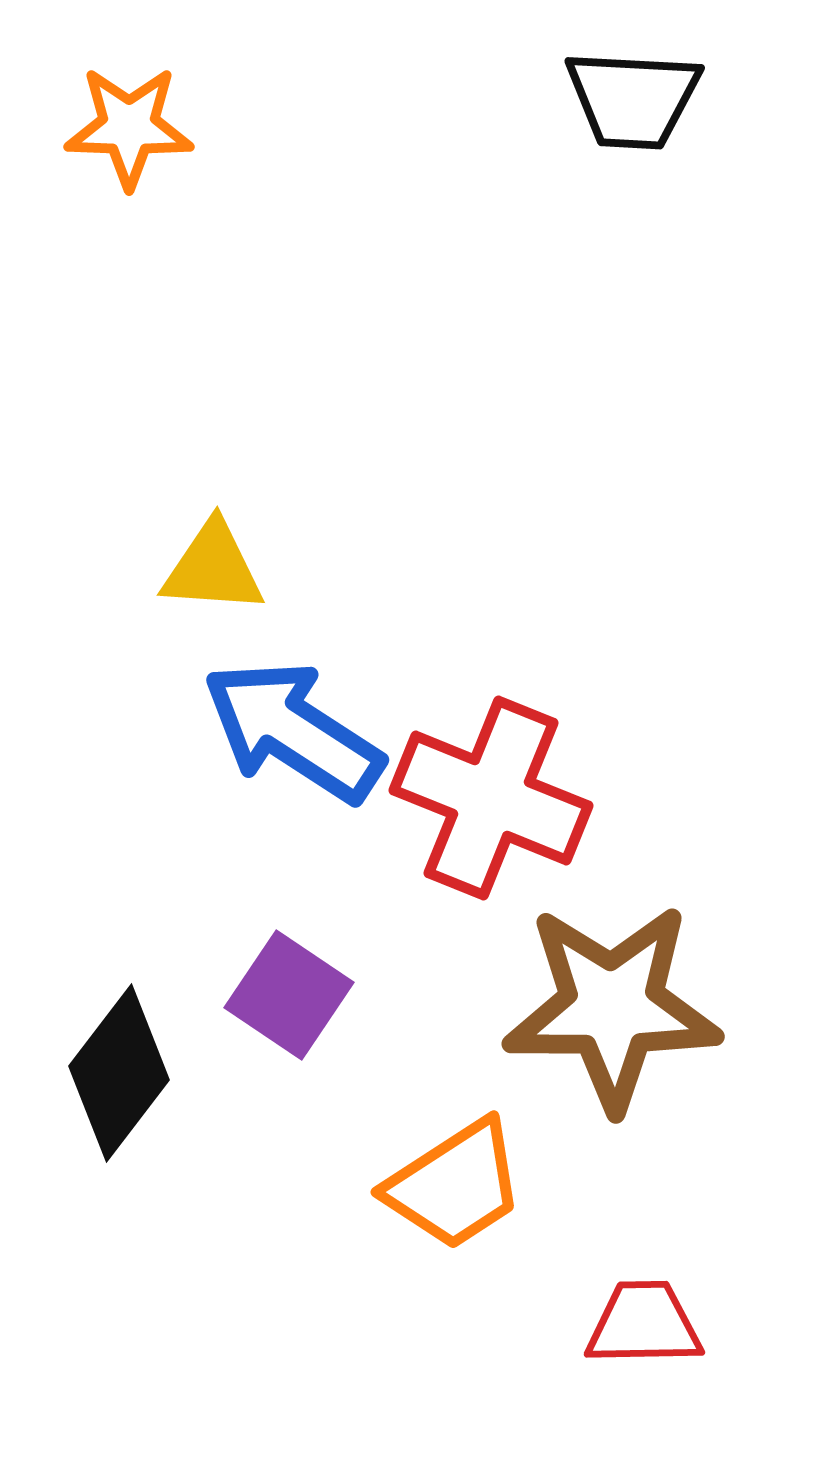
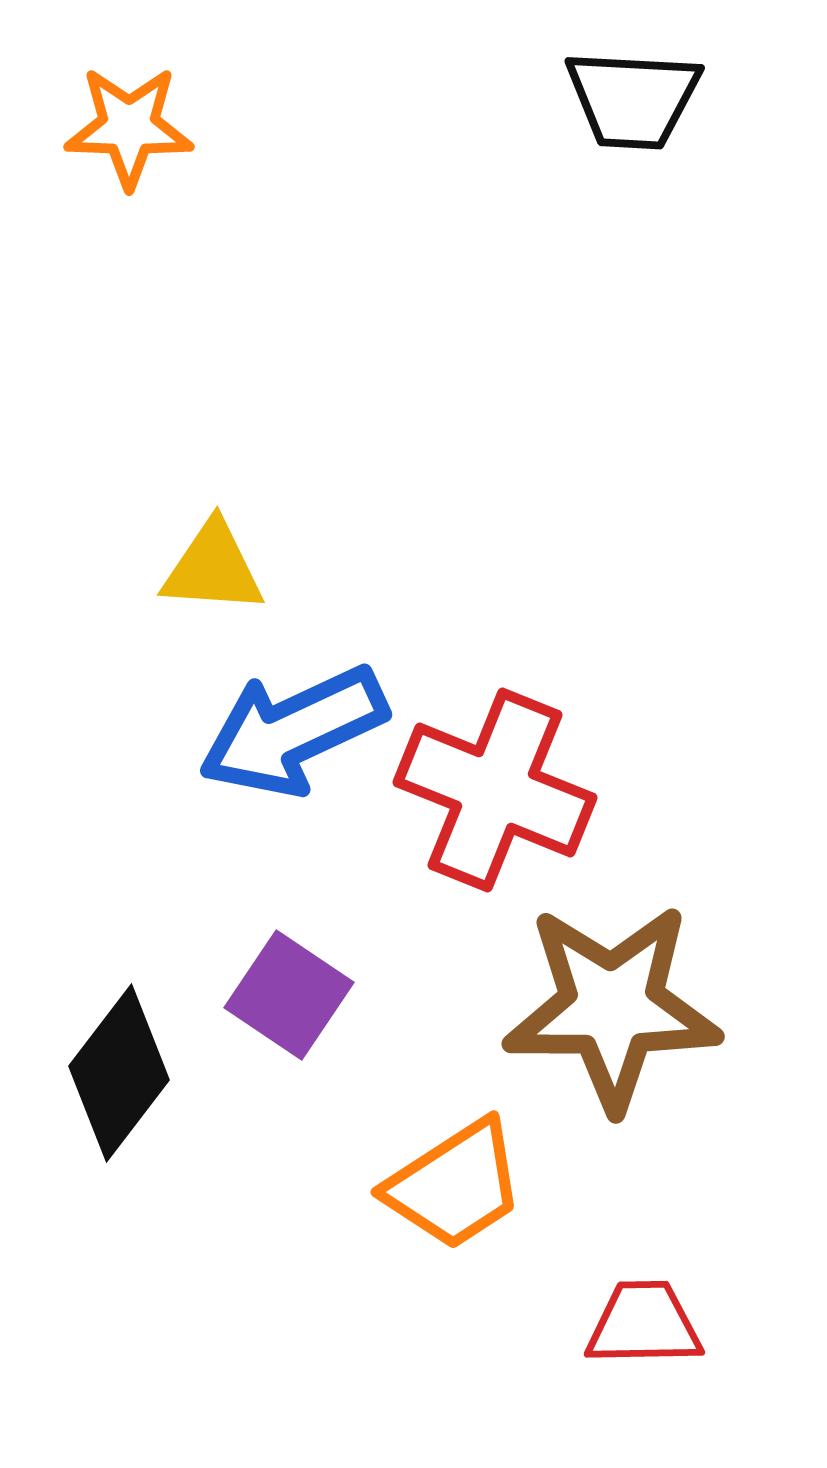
blue arrow: rotated 58 degrees counterclockwise
red cross: moved 4 px right, 8 px up
